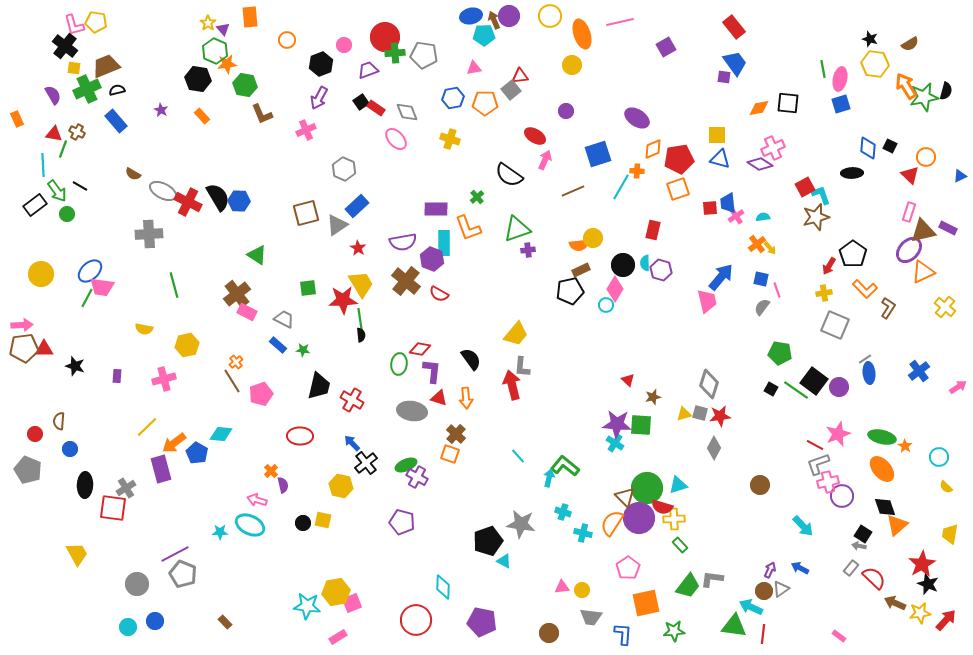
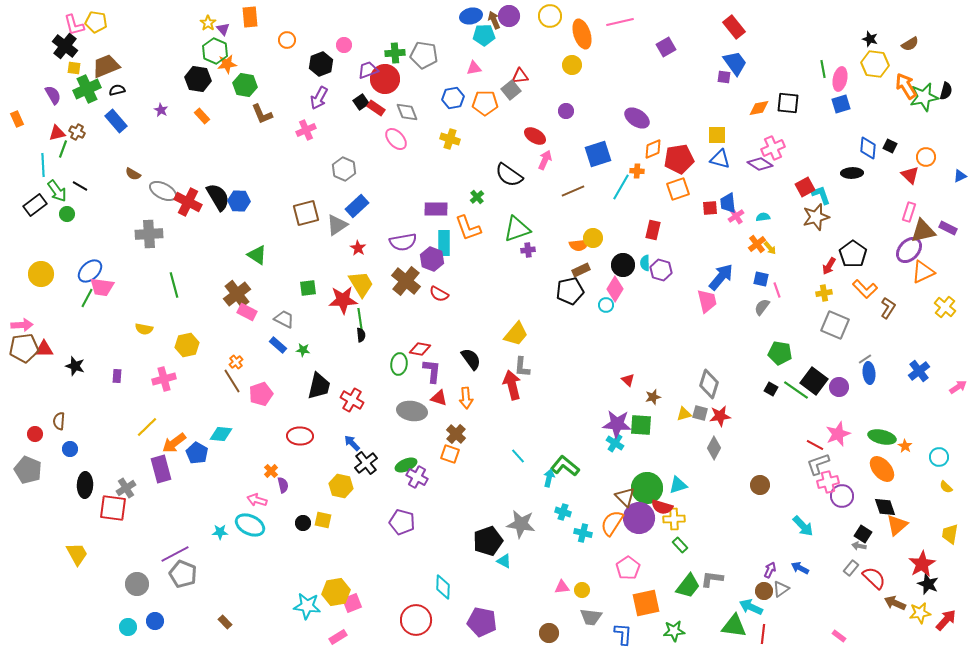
red circle at (385, 37): moved 42 px down
red triangle at (54, 134): moved 3 px right, 1 px up; rotated 24 degrees counterclockwise
